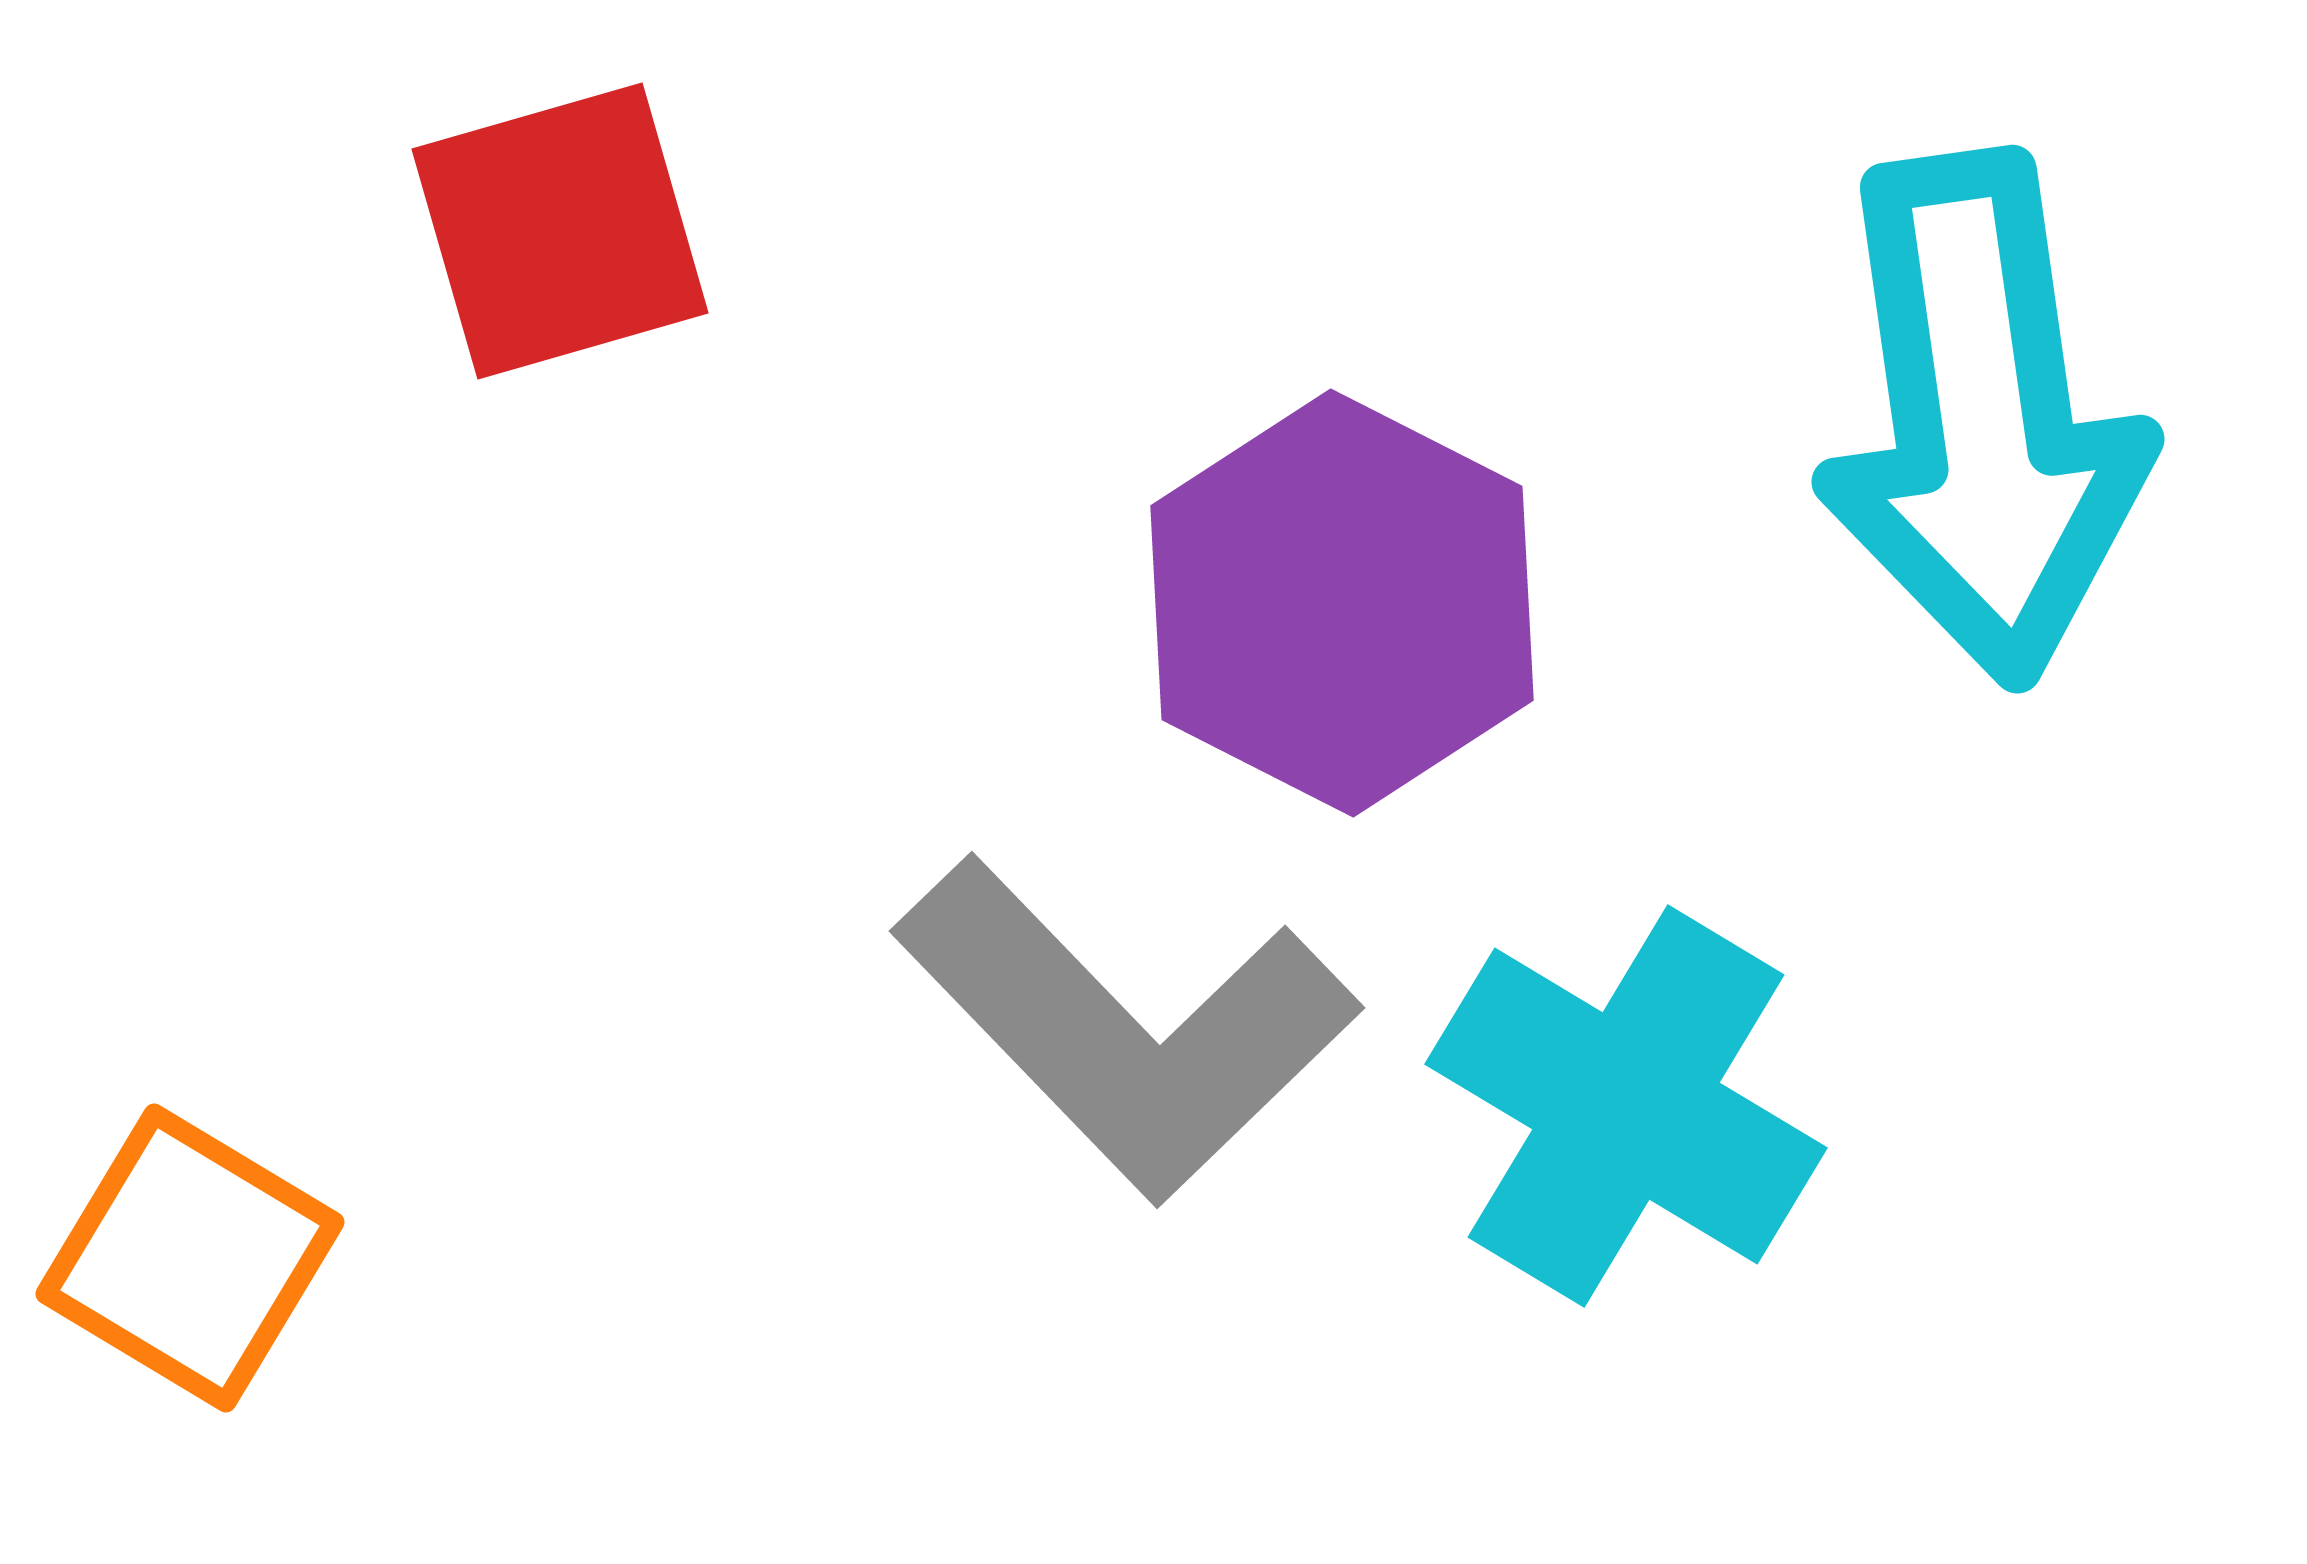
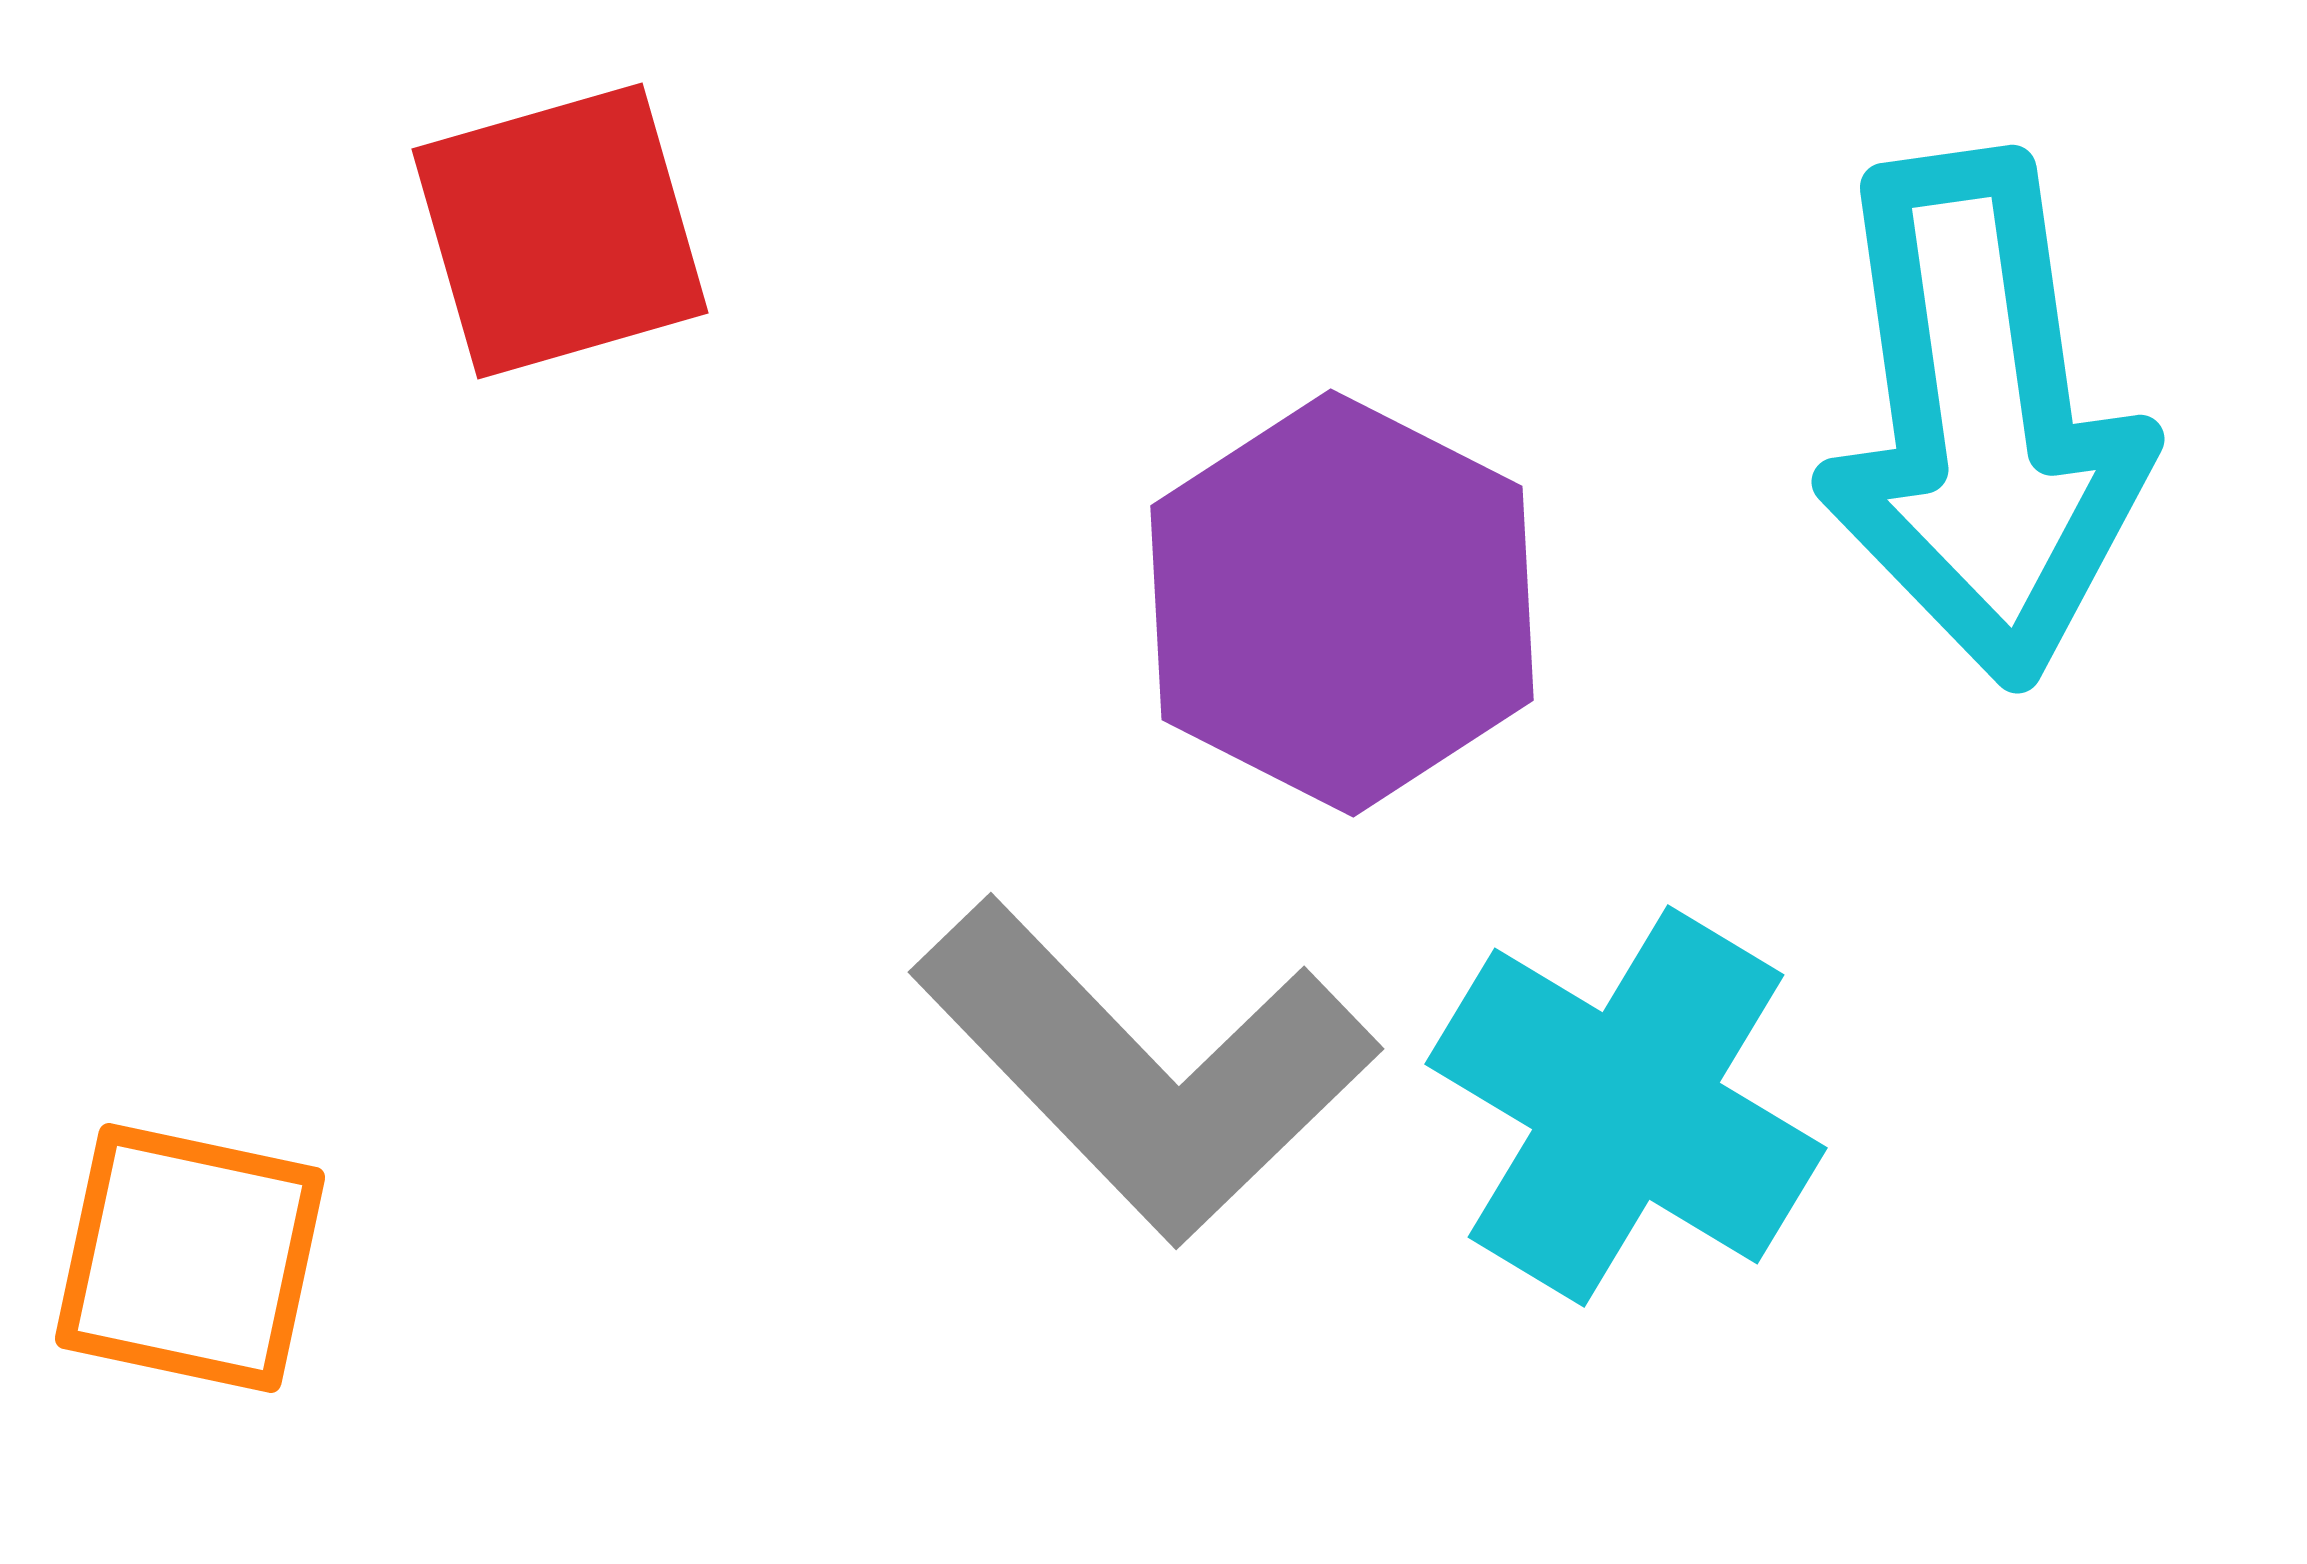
gray L-shape: moved 19 px right, 41 px down
orange square: rotated 19 degrees counterclockwise
